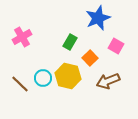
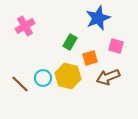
pink cross: moved 3 px right, 11 px up
pink square: rotated 14 degrees counterclockwise
orange square: rotated 28 degrees clockwise
brown arrow: moved 4 px up
